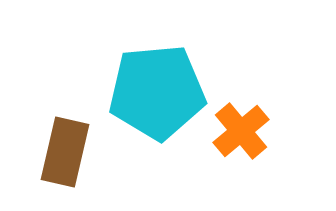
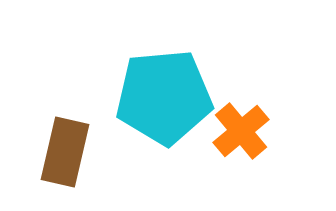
cyan pentagon: moved 7 px right, 5 px down
